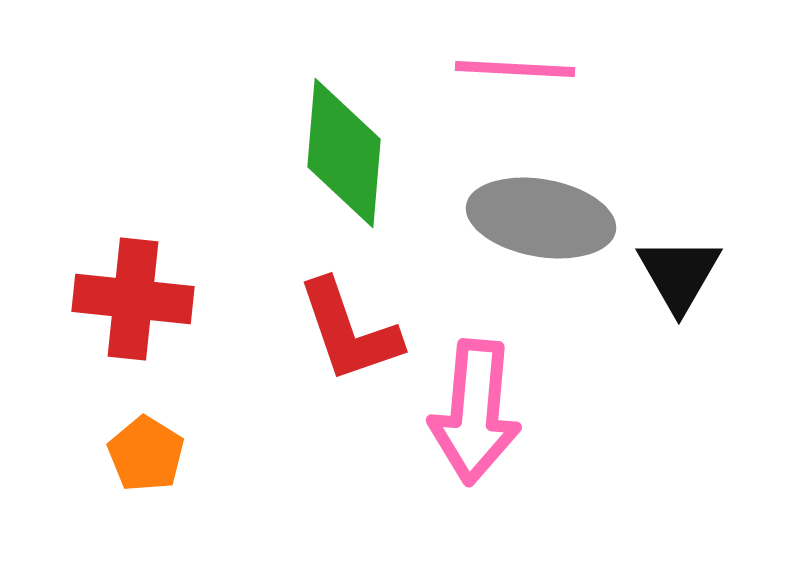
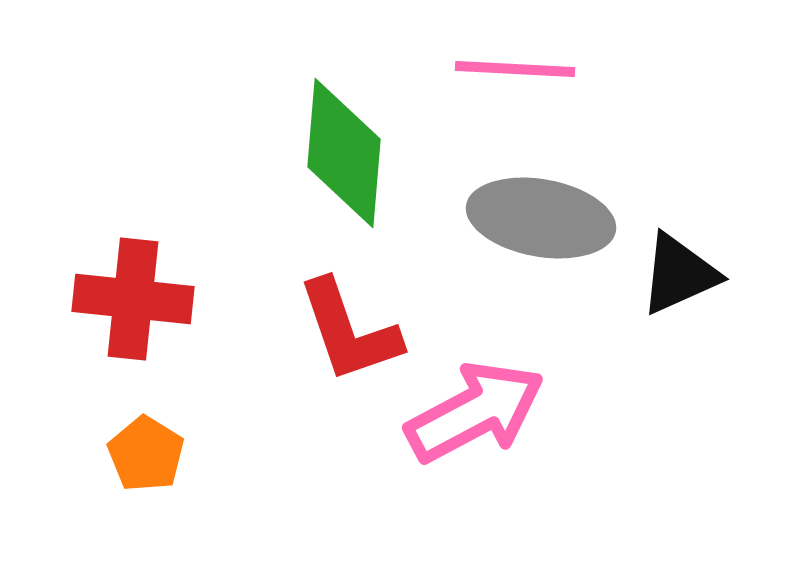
black triangle: rotated 36 degrees clockwise
pink arrow: rotated 123 degrees counterclockwise
